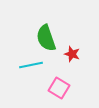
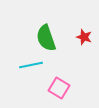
red star: moved 12 px right, 17 px up
